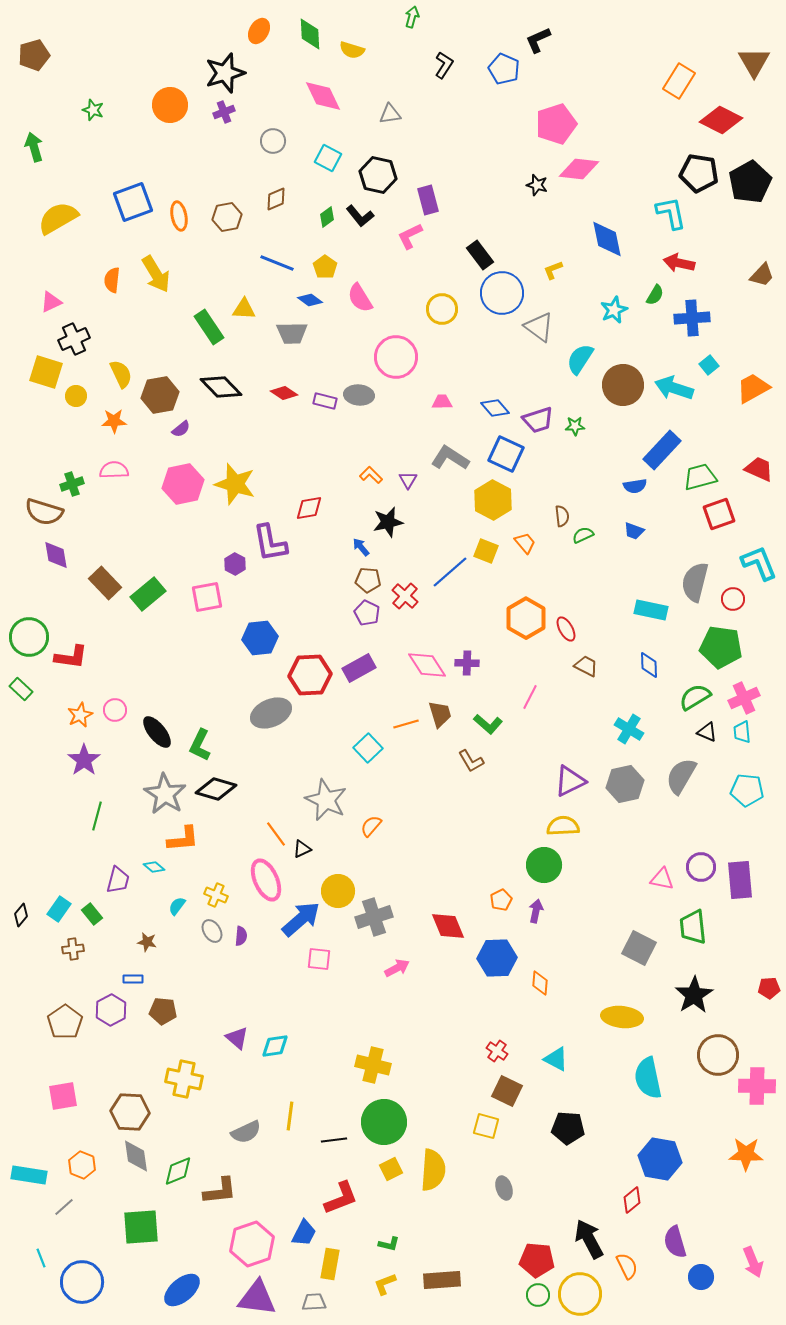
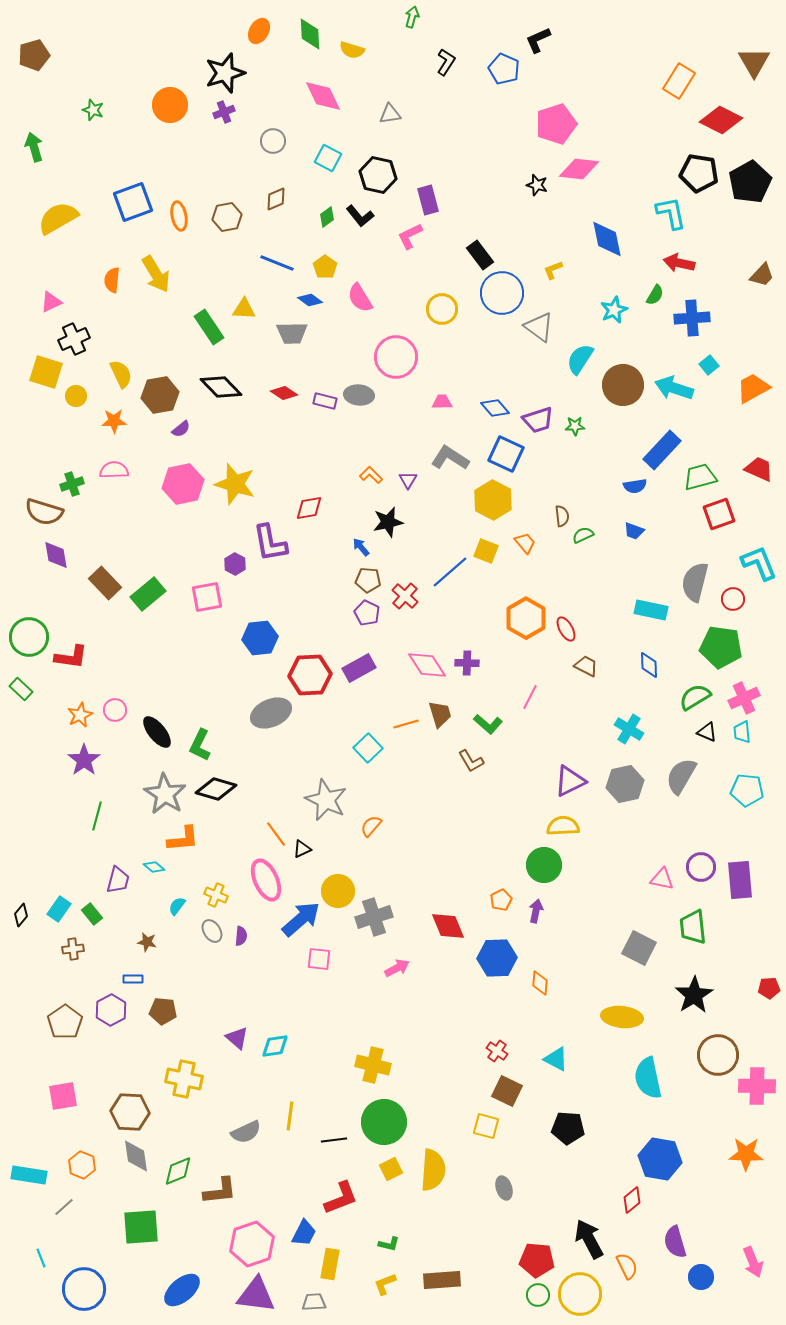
black L-shape at (444, 65): moved 2 px right, 3 px up
blue circle at (82, 1282): moved 2 px right, 7 px down
purple triangle at (257, 1298): moved 1 px left, 3 px up
